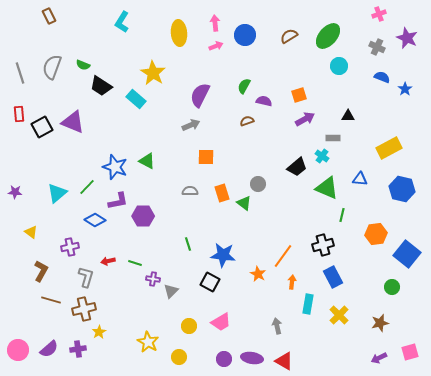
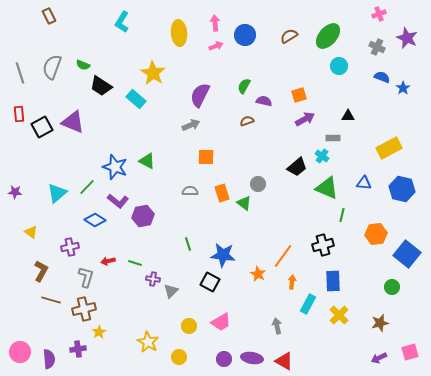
blue star at (405, 89): moved 2 px left, 1 px up
blue triangle at (360, 179): moved 4 px right, 4 px down
purple L-shape at (118, 201): rotated 50 degrees clockwise
purple hexagon at (143, 216): rotated 10 degrees counterclockwise
blue rectangle at (333, 277): moved 4 px down; rotated 25 degrees clockwise
cyan rectangle at (308, 304): rotated 18 degrees clockwise
purple semicircle at (49, 349): moved 10 px down; rotated 54 degrees counterclockwise
pink circle at (18, 350): moved 2 px right, 2 px down
